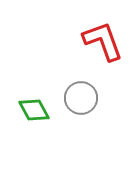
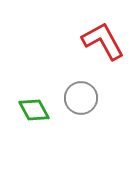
red L-shape: rotated 9 degrees counterclockwise
